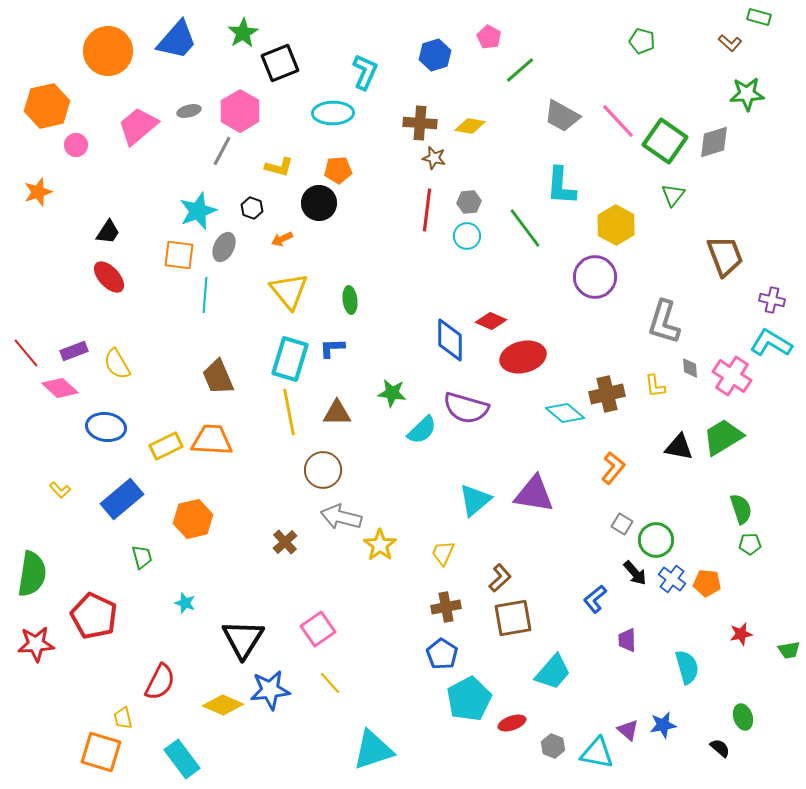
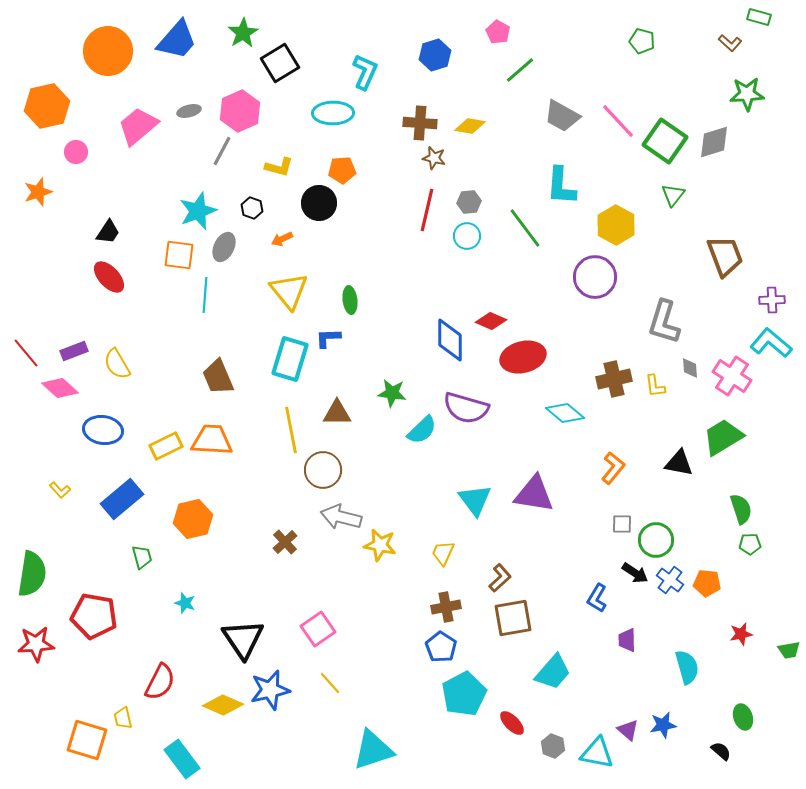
pink pentagon at (489, 37): moved 9 px right, 5 px up
black square at (280, 63): rotated 9 degrees counterclockwise
pink hexagon at (240, 111): rotated 6 degrees clockwise
pink circle at (76, 145): moved 7 px down
orange pentagon at (338, 170): moved 4 px right
red line at (427, 210): rotated 6 degrees clockwise
purple cross at (772, 300): rotated 15 degrees counterclockwise
cyan L-shape at (771, 343): rotated 9 degrees clockwise
blue L-shape at (332, 348): moved 4 px left, 10 px up
brown cross at (607, 394): moved 7 px right, 15 px up
yellow line at (289, 412): moved 2 px right, 18 px down
blue ellipse at (106, 427): moved 3 px left, 3 px down
black triangle at (679, 447): moved 16 px down
cyan triangle at (475, 500): rotated 27 degrees counterclockwise
gray square at (622, 524): rotated 30 degrees counterclockwise
yellow star at (380, 545): rotated 24 degrees counterclockwise
black arrow at (635, 573): rotated 16 degrees counterclockwise
blue cross at (672, 579): moved 2 px left, 1 px down
blue L-shape at (595, 599): moved 2 px right, 1 px up; rotated 20 degrees counterclockwise
red pentagon at (94, 616): rotated 15 degrees counterclockwise
black triangle at (243, 639): rotated 6 degrees counterclockwise
blue pentagon at (442, 654): moved 1 px left, 7 px up
blue star at (270, 690): rotated 6 degrees counterclockwise
cyan pentagon at (469, 699): moved 5 px left, 5 px up
red ellipse at (512, 723): rotated 64 degrees clockwise
black semicircle at (720, 748): moved 1 px right, 3 px down
orange square at (101, 752): moved 14 px left, 12 px up
